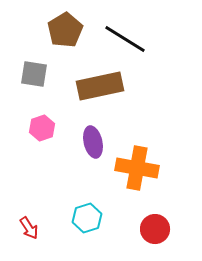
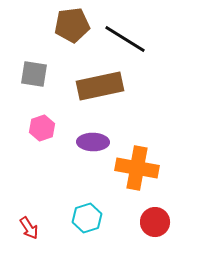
brown pentagon: moved 7 px right, 5 px up; rotated 24 degrees clockwise
purple ellipse: rotated 76 degrees counterclockwise
red circle: moved 7 px up
